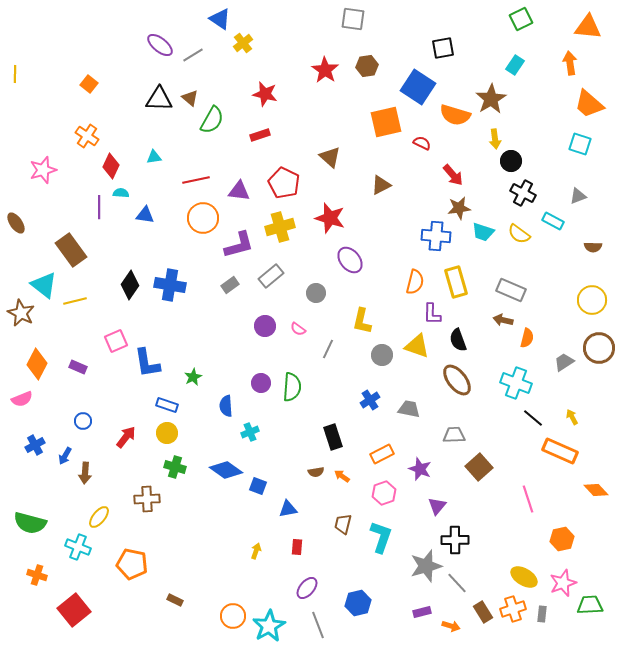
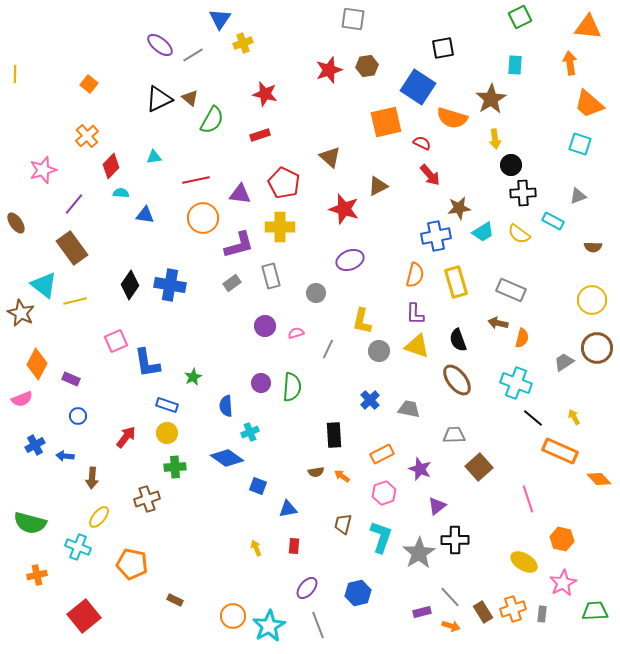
blue triangle at (220, 19): rotated 30 degrees clockwise
green square at (521, 19): moved 1 px left, 2 px up
yellow cross at (243, 43): rotated 18 degrees clockwise
cyan rectangle at (515, 65): rotated 30 degrees counterclockwise
red star at (325, 70): moved 4 px right; rotated 20 degrees clockwise
black triangle at (159, 99): rotated 28 degrees counterclockwise
orange semicircle at (455, 115): moved 3 px left, 3 px down
orange cross at (87, 136): rotated 15 degrees clockwise
black circle at (511, 161): moved 4 px down
red diamond at (111, 166): rotated 20 degrees clockwise
red arrow at (453, 175): moved 23 px left
brown triangle at (381, 185): moved 3 px left, 1 px down
purple triangle at (239, 191): moved 1 px right, 3 px down
black cross at (523, 193): rotated 30 degrees counterclockwise
purple line at (99, 207): moved 25 px left, 3 px up; rotated 40 degrees clockwise
red star at (330, 218): moved 14 px right, 9 px up
yellow cross at (280, 227): rotated 16 degrees clockwise
cyan trapezoid at (483, 232): rotated 50 degrees counterclockwise
blue cross at (436, 236): rotated 16 degrees counterclockwise
brown rectangle at (71, 250): moved 1 px right, 2 px up
purple ellipse at (350, 260): rotated 72 degrees counterclockwise
gray rectangle at (271, 276): rotated 65 degrees counterclockwise
orange semicircle at (415, 282): moved 7 px up
gray rectangle at (230, 285): moved 2 px right, 2 px up
purple L-shape at (432, 314): moved 17 px left
brown arrow at (503, 320): moved 5 px left, 3 px down
pink semicircle at (298, 329): moved 2 px left, 4 px down; rotated 126 degrees clockwise
orange semicircle at (527, 338): moved 5 px left
brown circle at (599, 348): moved 2 px left
gray circle at (382, 355): moved 3 px left, 4 px up
purple rectangle at (78, 367): moved 7 px left, 12 px down
blue cross at (370, 400): rotated 12 degrees counterclockwise
yellow arrow at (572, 417): moved 2 px right
blue circle at (83, 421): moved 5 px left, 5 px up
black rectangle at (333, 437): moved 1 px right, 2 px up; rotated 15 degrees clockwise
blue arrow at (65, 456): rotated 66 degrees clockwise
green cross at (175, 467): rotated 20 degrees counterclockwise
blue diamond at (226, 470): moved 1 px right, 12 px up
brown arrow at (85, 473): moved 7 px right, 5 px down
orange diamond at (596, 490): moved 3 px right, 11 px up
brown cross at (147, 499): rotated 15 degrees counterclockwise
purple triangle at (437, 506): rotated 12 degrees clockwise
orange hexagon at (562, 539): rotated 25 degrees clockwise
red rectangle at (297, 547): moved 3 px left, 1 px up
yellow arrow at (256, 551): moved 3 px up; rotated 42 degrees counterclockwise
gray star at (426, 566): moved 7 px left, 13 px up; rotated 16 degrees counterclockwise
orange cross at (37, 575): rotated 30 degrees counterclockwise
yellow ellipse at (524, 577): moved 15 px up
gray line at (457, 583): moved 7 px left, 14 px down
pink star at (563, 583): rotated 8 degrees counterclockwise
blue hexagon at (358, 603): moved 10 px up
green trapezoid at (590, 605): moved 5 px right, 6 px down
red square at (74, 610): moved 10 px right, 6 px down
